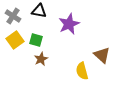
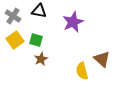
purple star: moved 4 px right, 2 px up
brown triangle: moved 4 px down
